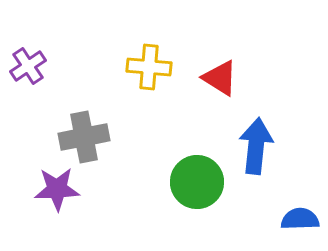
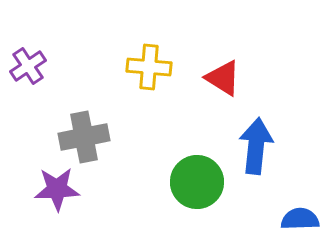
red triangle: moved 3 px right
